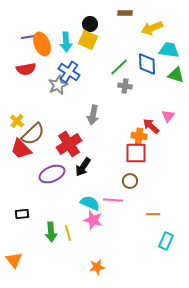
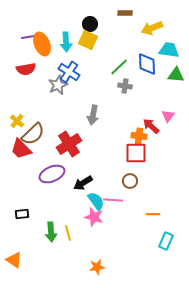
green triangle: rotated 12 degrees counterclockwise
black arrow: moved 16 px down; rotated 24 degrees clockwise
cyan semicircle: moved 6 px right, 2 px up; rotated 30 degrees clockwise
pink star: moved 1 px right, 3 px up
orange triangle: rotated 18 degrees counterclockwise
